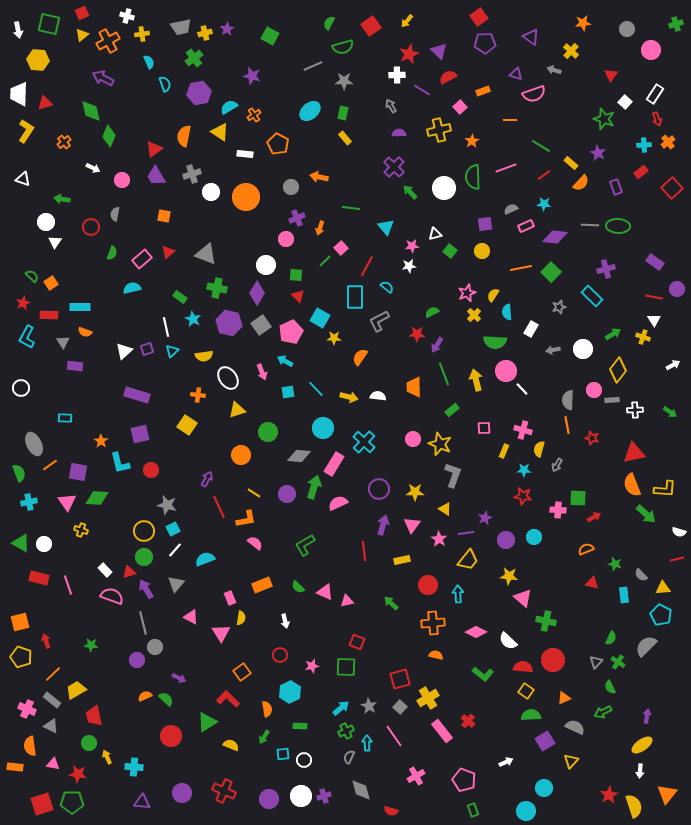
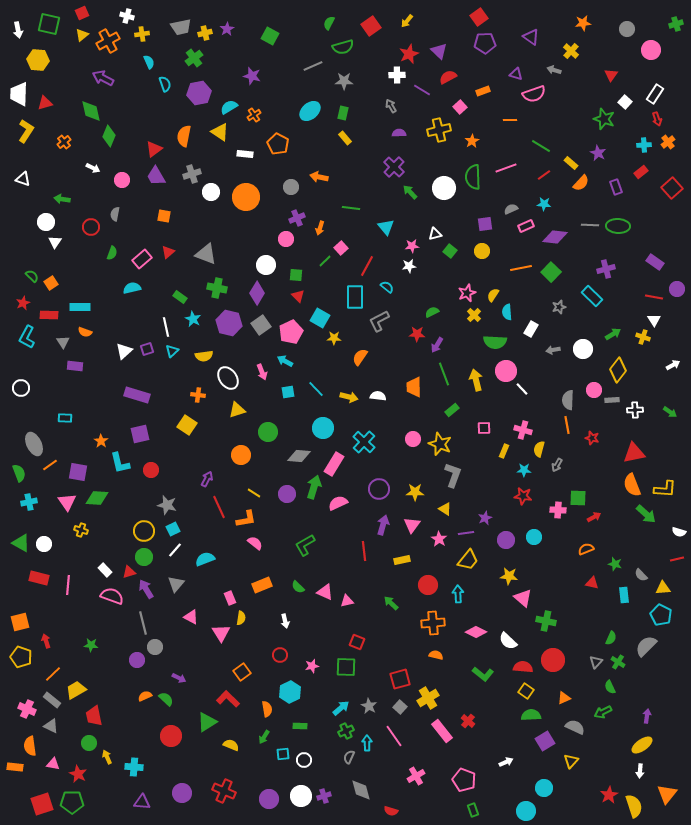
pink line at (68, 585): rotated 24 degrees clockwise
red star at (78, 774): rotated 18 degrees clockwise
